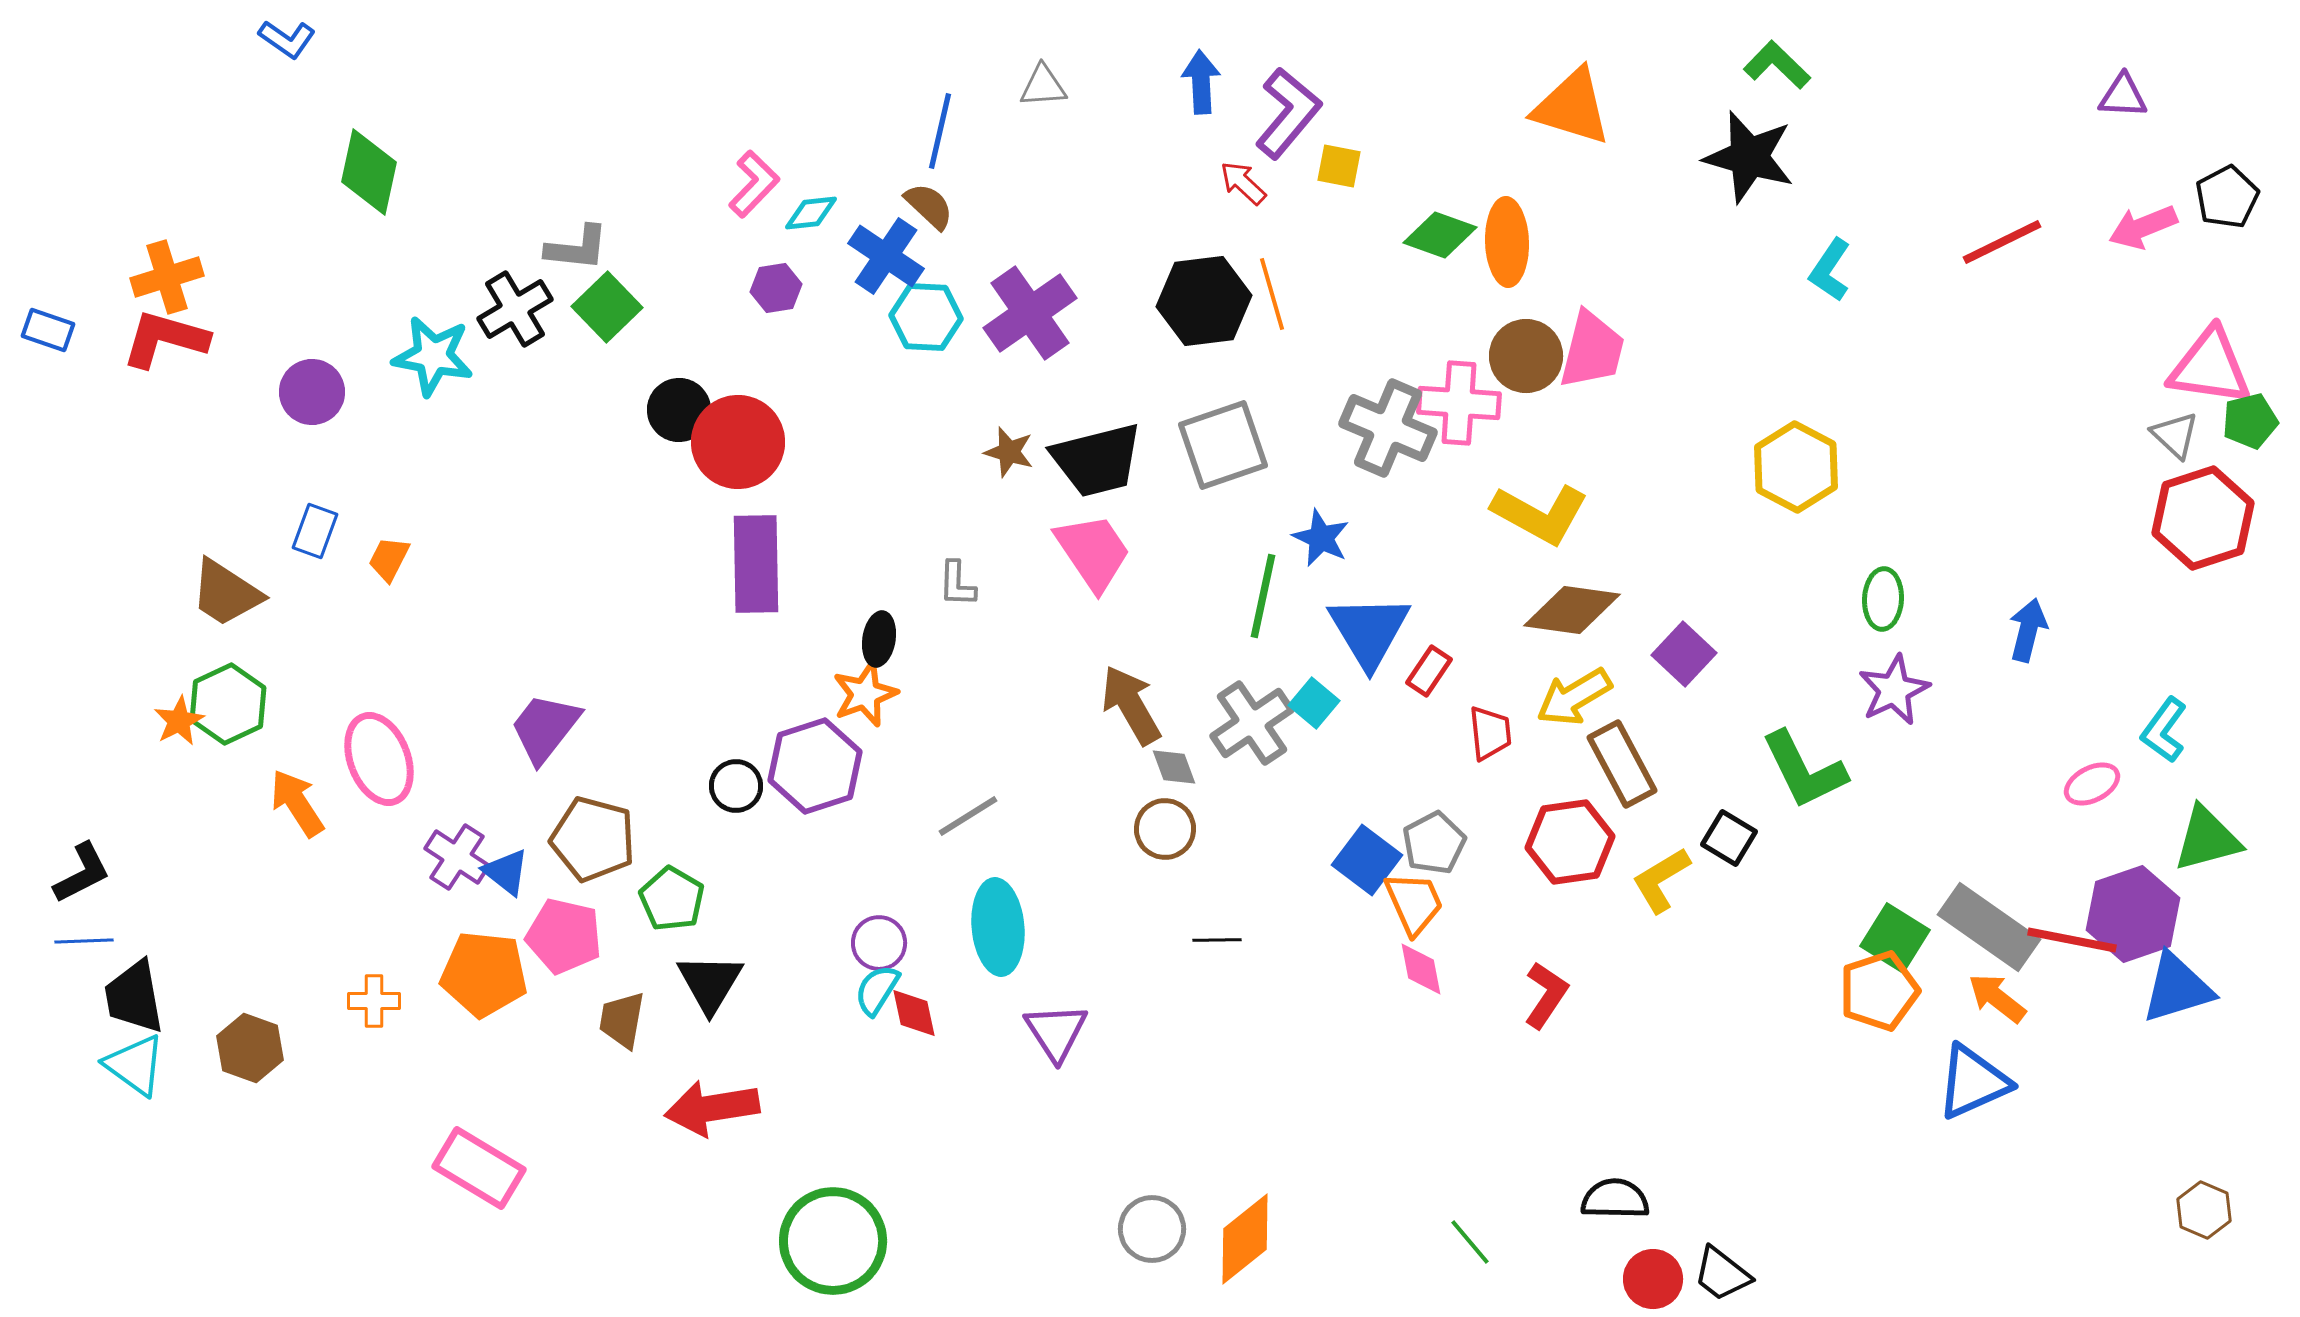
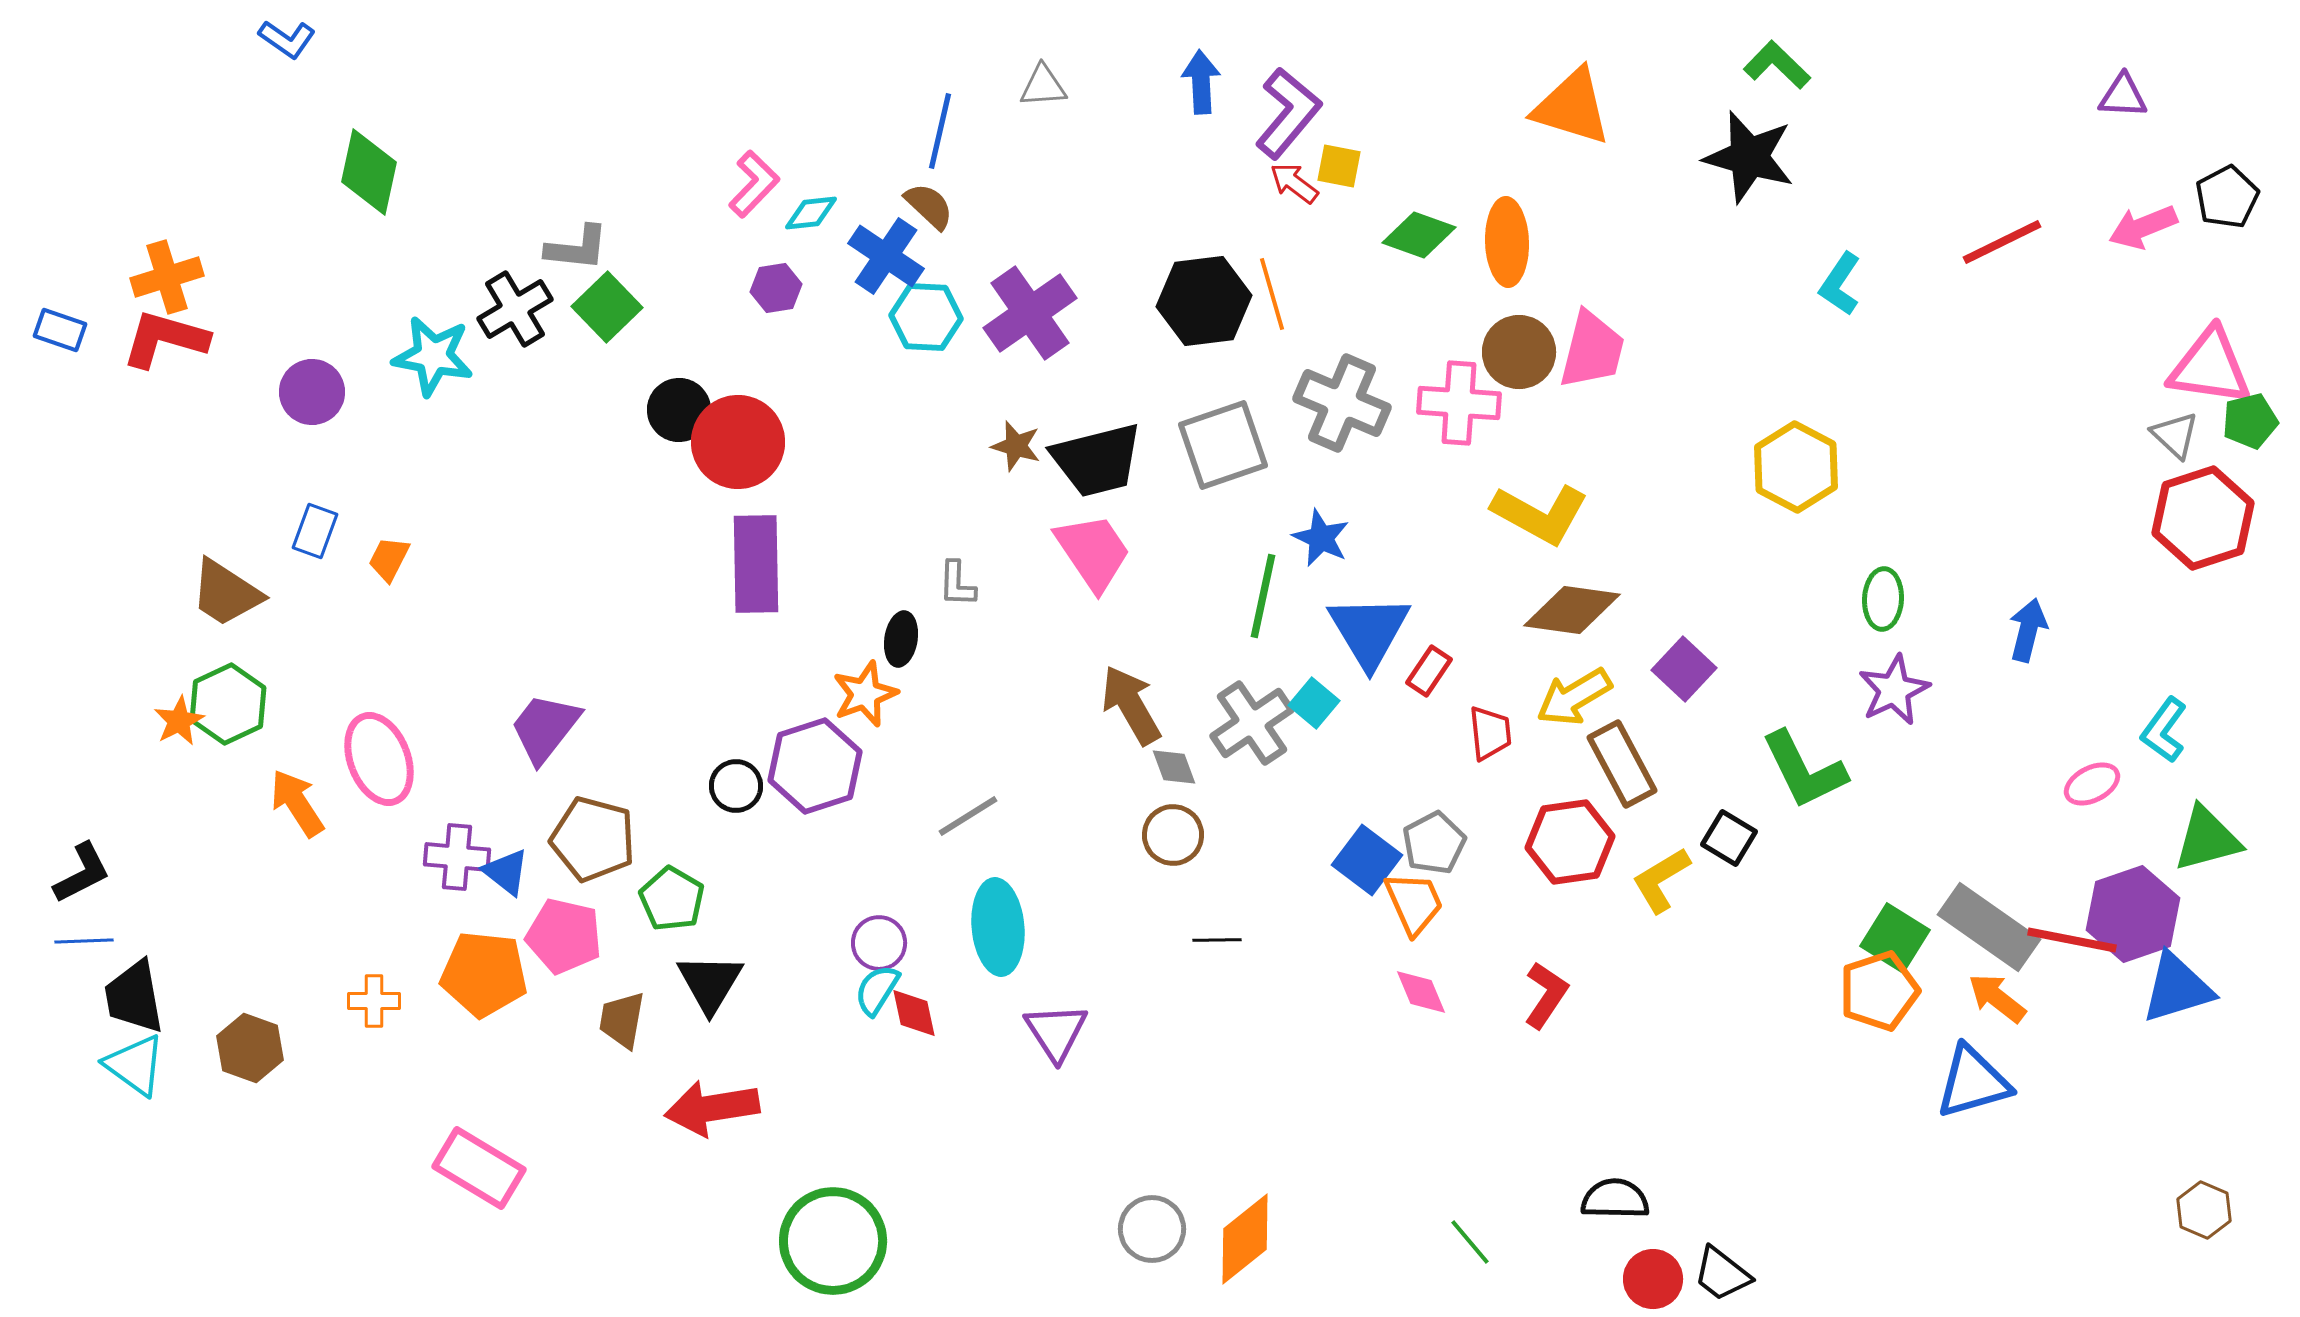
red arrow at (1243, 183): moved 51 px right; rotated 6 degrees counterclockwise
green diamond at (1440, 235): moved 21 px left
cyan L-shape at (1830, 270): moved 10 px right, 14 px down
blue rectangle at (48, 330): moved 12 px right
brown circle at (1526, 356): moved 7 px left, 4 px up
gray cross at (1388, 428): moved 46 px left, 25 px up
brown star at (1009, 452): moved 7 px right, 6 px up
black ellipse at (879, 639): moved 22 px right
purple square at (1684, 654): moved 15 px down
brown circle at (1165, 829): moved 8 px right, 6 px down
purple cross at (457, 857): rotated 28 degrees counterclockwise
pink diamond at (1421, 969): moved 23 px down; rotated 12 degrees counterclockwise
blue triangle at (1973, 1082): rotated 8 degrees clockwise
